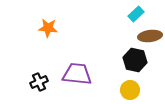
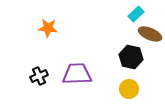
brown ellipse: moved 2 px up; rotated 30 degrees clockwise
black hexagon: moved 4 px left, 3 px up
purple trapezoid: rotated 8 degrees counterclockwise
black cross: moved 6 px up
yellow circle: moved 1 px left, 1 px up
